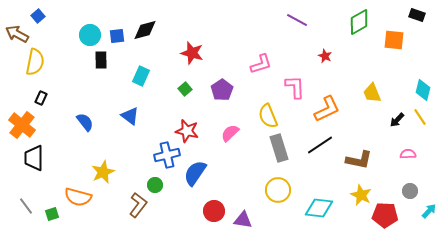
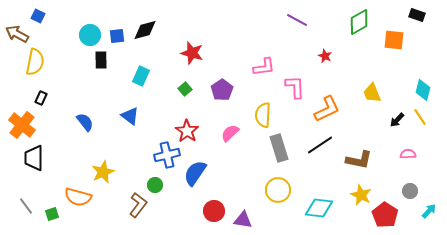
blue square at (38, 16): rotated 24 degrees counterclockwise
pink L-shape at (261, 64): moved 3 px right, 3 px down; rotated 10 degrees clockwise
yellow semicircle at (268, 116): moved 5 px left, 1 px up; rotated 25 degrees clockwise
red star at (187, 131): rotated 20 degrees clockwise
red pentagon at (385, 215): rotated 30 degrees clockwise
